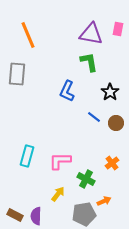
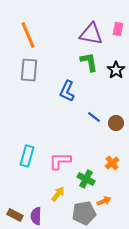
gray rectangle: moved 12 px right, 4 px up
black star: moved 6 px right, 22 px up
gray pentagon: moved 1 px up
